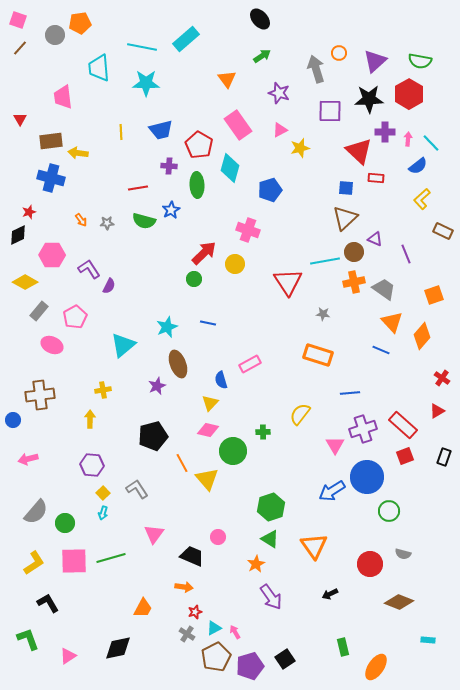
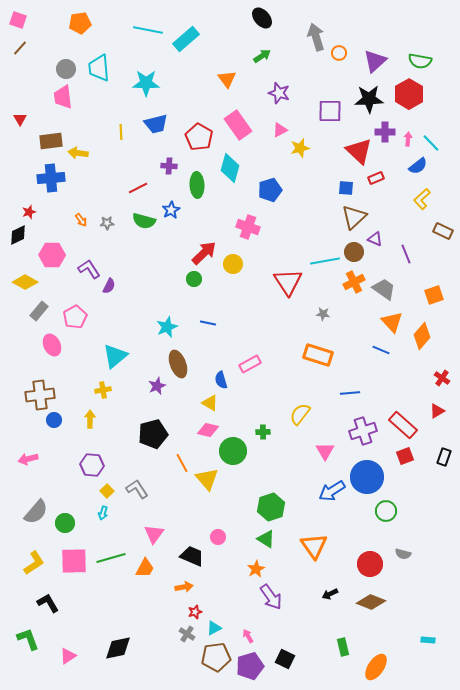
black ellipse at (260, 19): moved 2 px right, 1 px up
gray circle at (55, 35): moved 11 px right, 34 px down
cyan line at (142, 47): moved 6 px right, 17 px up
gray arrow at (316, 69): moved 32 px up
blue trapezoid at (161, 130): moved 5 px left, 6 px up
red pentagon at (199, 145): moved 8 px up
blue cross at (51, 178): rotated 20 degrees counterclockwise
red rectangle at (376, 178): rotated 28 degrees counterclockwise
red line at (138, 188): rotated 18 degrees counterclockwise
brown triangle at (345, 218): moved 9 px right, 1 px up
pink cross at (248, 230): moved 3 px up
yellow circle at (235, 264): moved 2 px left
orange cross at (354, 282): rotated 15 degrees counterclockwise
pink ellipse at (52, 345): rotated 40 degrees clockwise
cyan triangle at (123, 345): moved 8 px left, 11 px down
yellow triangle at (210, 403): rotated 42 degrees counterclockwise
blue circle at (13, 420): moved 41 px right
purple cross at (363, 429): moved 2 px down
black pentagon at (153, 436): moved 2 px up
pink triangle at (335, 445): moved 10 px left, 6 px down
yellow square at (103, 493): moved 4 px right, 2 px up
green circle at (389, 511): moved 3 px left
green triangle at (270, 539): moved 4 px left
orange star at (256, 564): moved 5 px down
orange arrow at (184, 587): rotated 18 degrees counterclockwise
brown diamond at (399, 602): moved 28 px left
orange trapezoid at (143, 608): moved 2 px right, 40 px up
pink arrow at (235, 632): moved 13 px right, 4 px down
brown pentagon at (216, 657): rotated 20 degrees clockwise
black square at (285, 659): rotated 30 degrees counterclockwise
